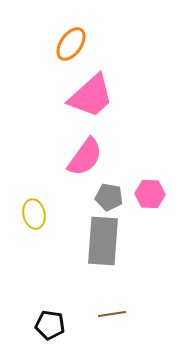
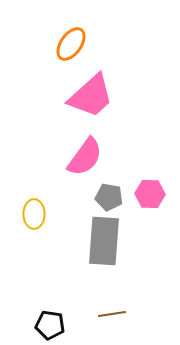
yellow ellipse: rotated 12 degrees clockwise
gray rectangle: moved 1 px right
